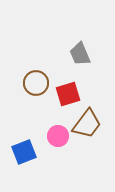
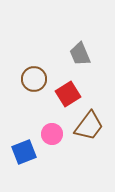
brown circle: moved 2 px left, 4 px up
red square: rotated 15 degrees counterclockwise
brown trapezoid: moved 2 px right, 2 px down
pink circle: moved 6 px left, 2 px up
